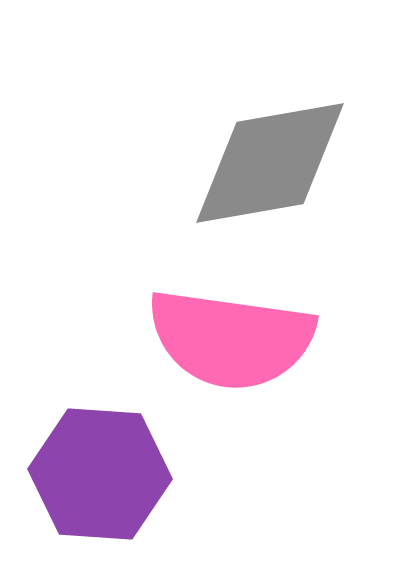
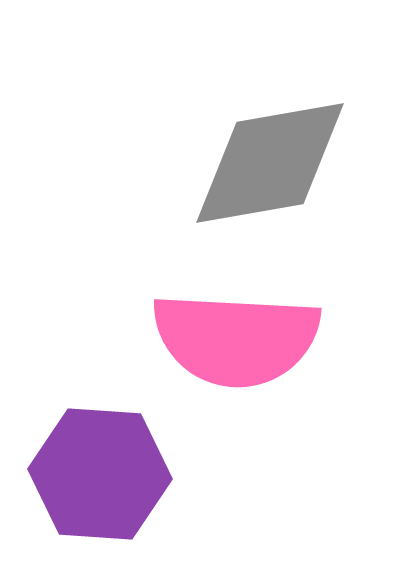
pink semicircle: moved 5 px right; rotated 5 degrees counterclockwise
